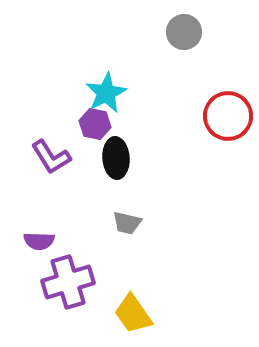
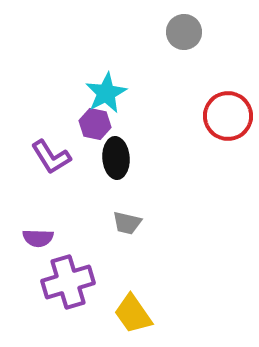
purple semicircle: moved 1 px left, 3 px up
